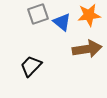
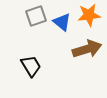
gray square: moved 2 px left, 2 px down
brown arrow: rotated 8 degrees counterclockwise
black trapezoid: rotated 105 degrees clockwise
